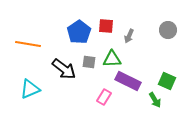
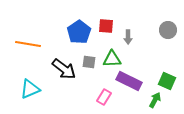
gray arrow: moved 1 px left, 1 px down; rotated 24 degrees counterclockwise
purple rectangle: moved 1 px right
green arrow: rotated 119 degrees counterclockwise
